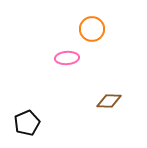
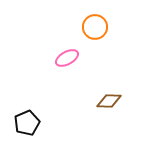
orange circle: moved 3 px right, 2 px up
pink ellipse: rotated 25 degrees counterclockwise
